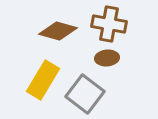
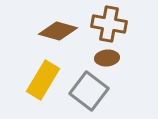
gray square: moved 4 px right, 3 px up
